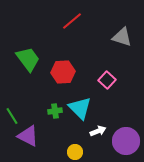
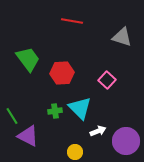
red line: rotated 50 degrees clockwise
red hexagon: moved 1 px left, 1 px down
